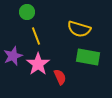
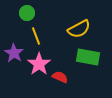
green circle: moved 1 px down
yellow semicircle: rotated 45 degrees counterclockwise
purple star: moved 1 px right, 3 px up; rotated 18 degrees counterclockwise
pink star: moved 1 px right
red semicircle: rotated 42 degrees counterclockwise
